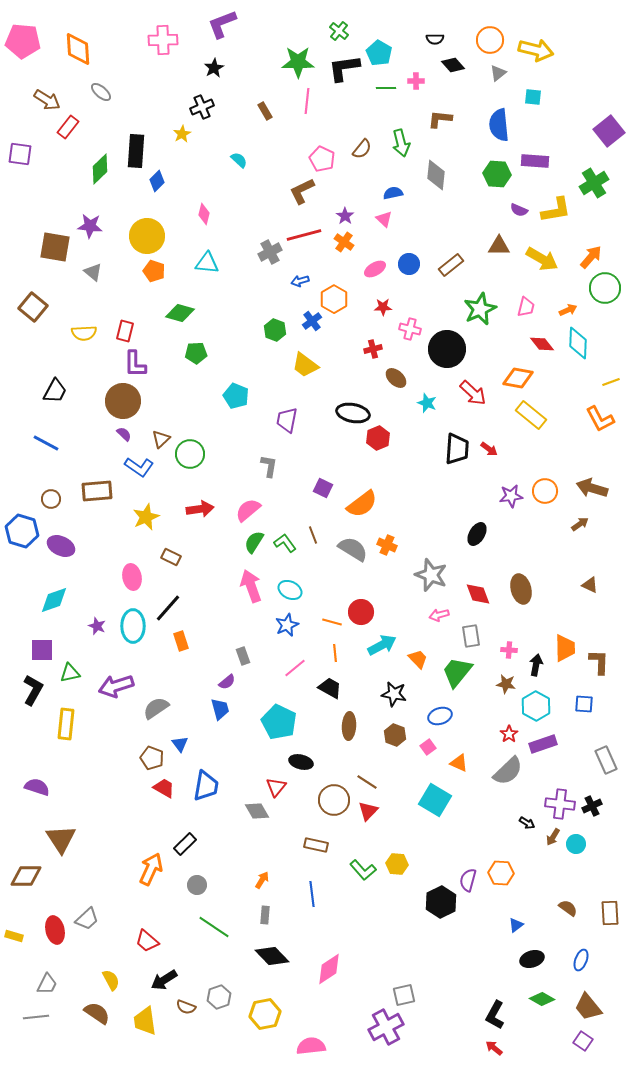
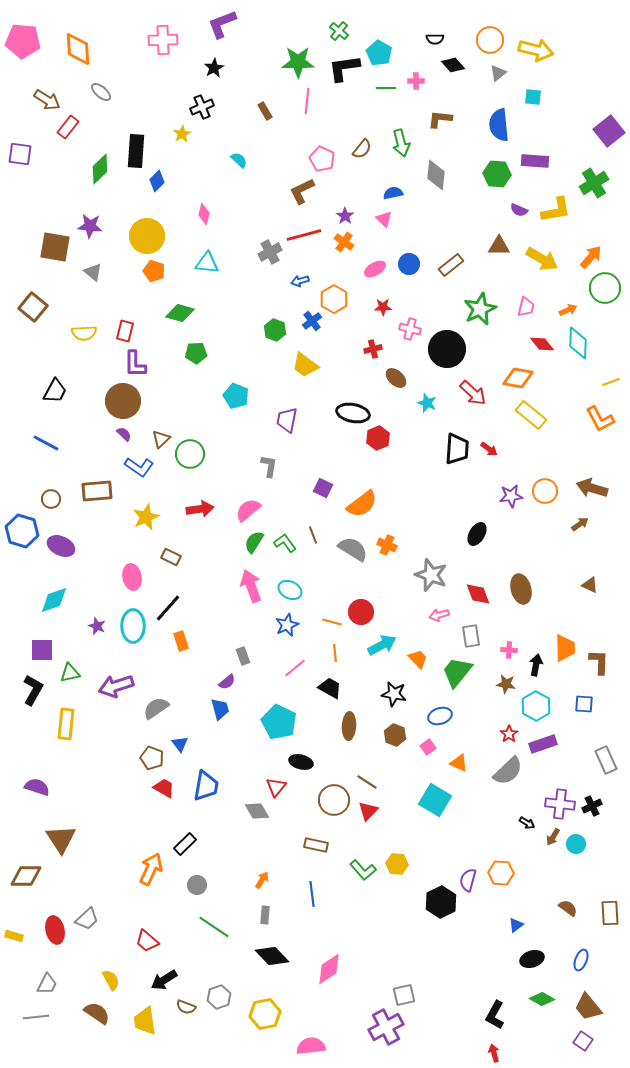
red arrow at (494, 1048): moved 5 px down; rotated 36 degrees clockwise
